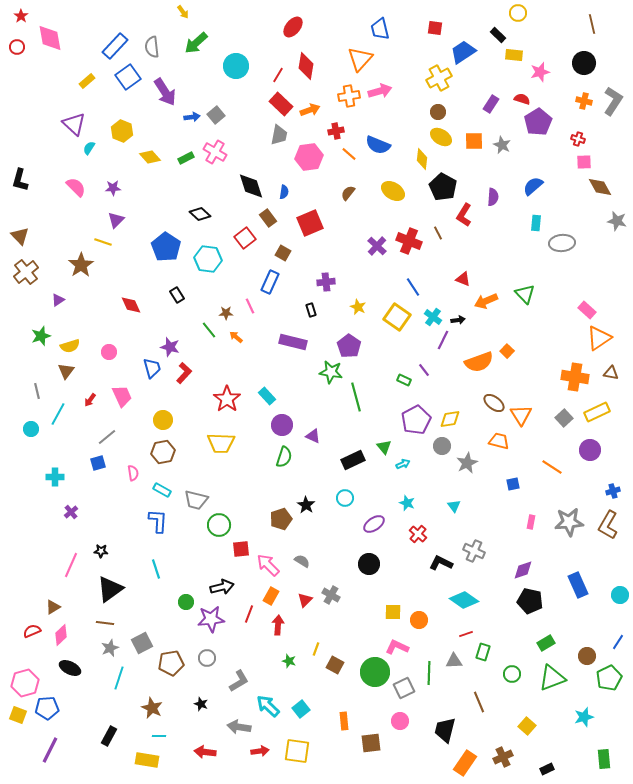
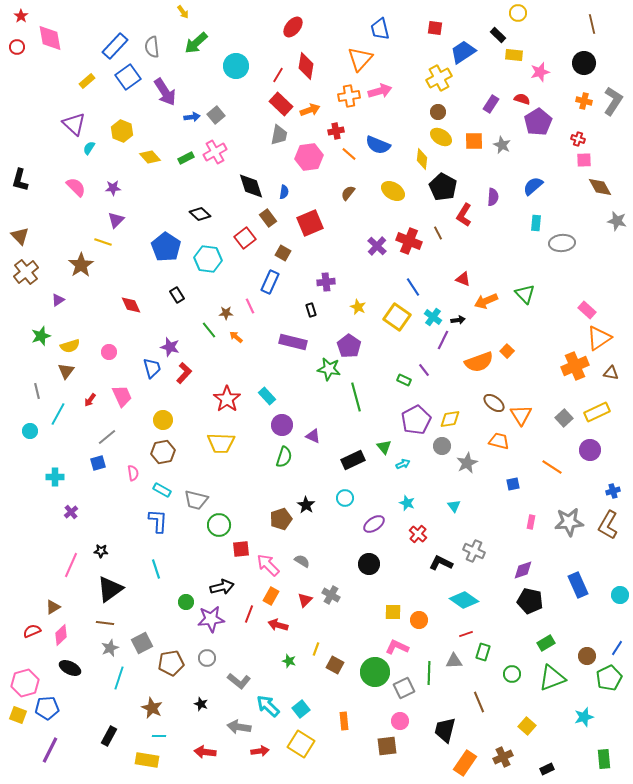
pink cross at (215, 152): rotated 30 degrees clockwise
pink square at (584, 162): moved 2 px up
green star at (331, 372): moved 2 px left, 3 px up
orange cross at (575, 377): moved 11 px up; rotated 32 degrees counterclockwise
cyan circle at (31, 429): moved 1 px left, 2 px down
red arrow at (278, 625): rotated 78 degrees counterclockwise
blue line at (618, 642): moved 1 px left, 6 px down
gray L-shape at (239, 681): rotated 70 degrees clockwise
brown square at (371, 743): moved 16 px right, 3 px down
yellow square at (297, 751): moved 4 px right, 7 px up; rotated 24 degrees clockwise
